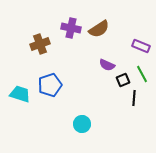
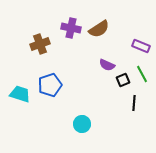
black line: moved 5 px down
